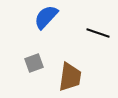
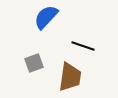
black line: moved 15 px left, 13 px down
